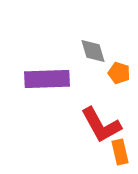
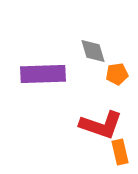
orange pentagon: moved 2 px left, 1 px down; rotated 25 degrees counterclockwise
purple rectangle: moved 4 px left, 5 px up
red L-shape: rotated 42 degrees counterclockwise
